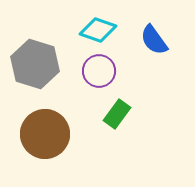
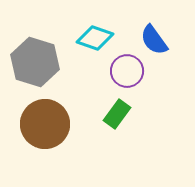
cyan diamond: moved 3 px left, 8 px down
gray hexagon: moved 2 px up
purple circle: moved 28 px right
brown circle: moved 10 px up
